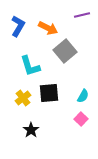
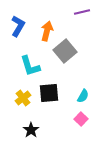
purple line: moved 3 px up
orange arrow: moved 1 px left, 3 px down; rotated 102 degrees counterclockwise
